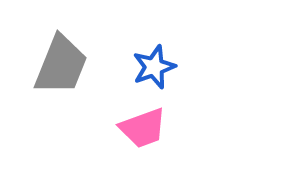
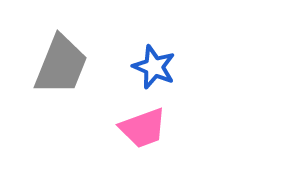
blue star: rotated 30 degrees counterclockwise
